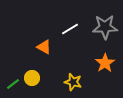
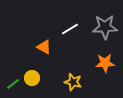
orange star: rotated 30 degrees clockwise
